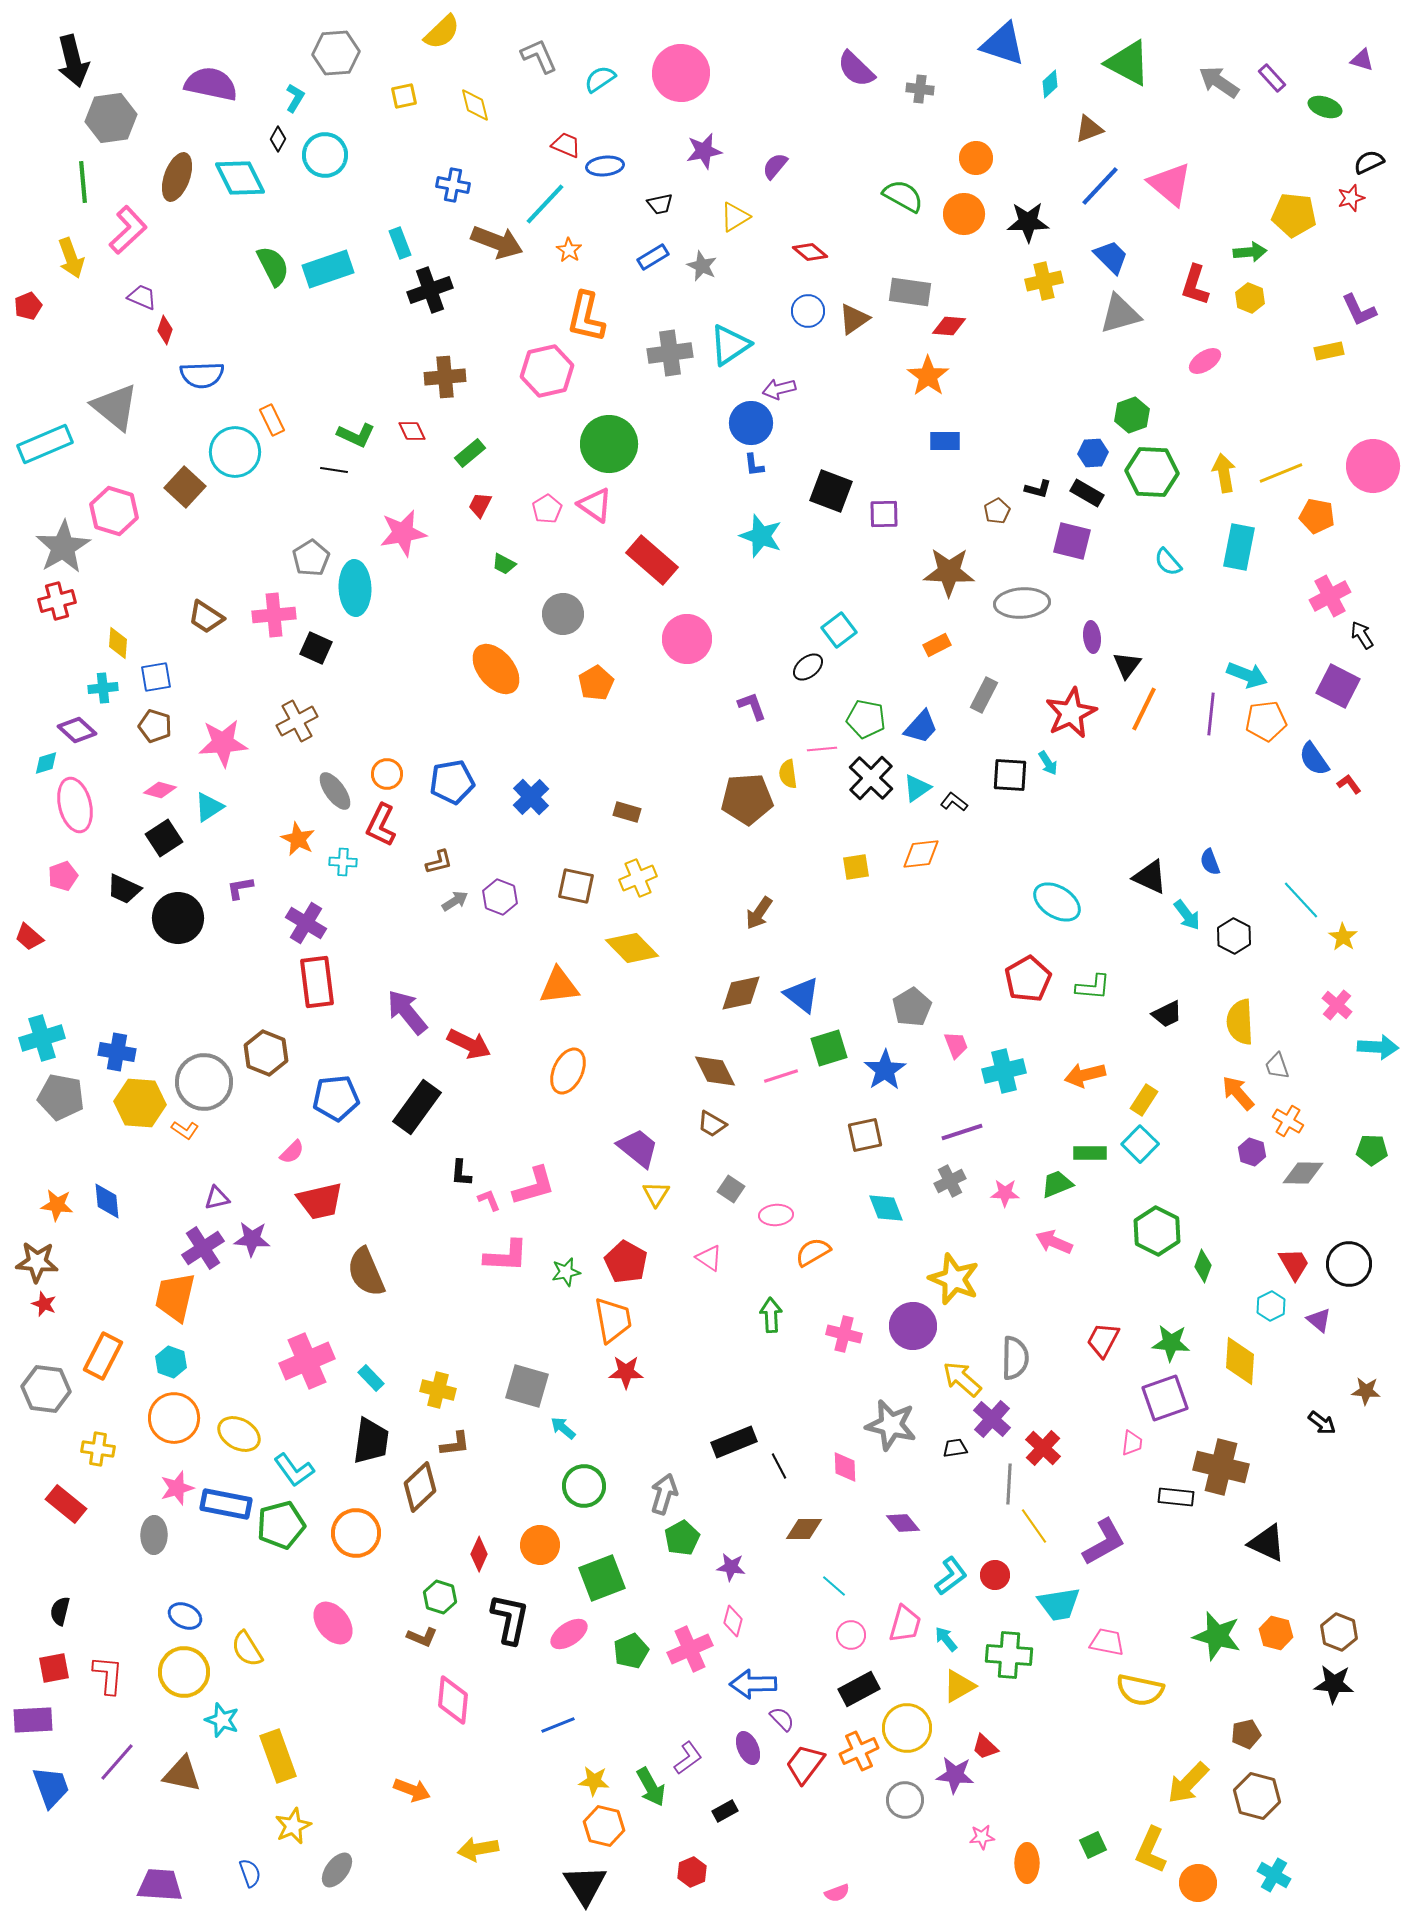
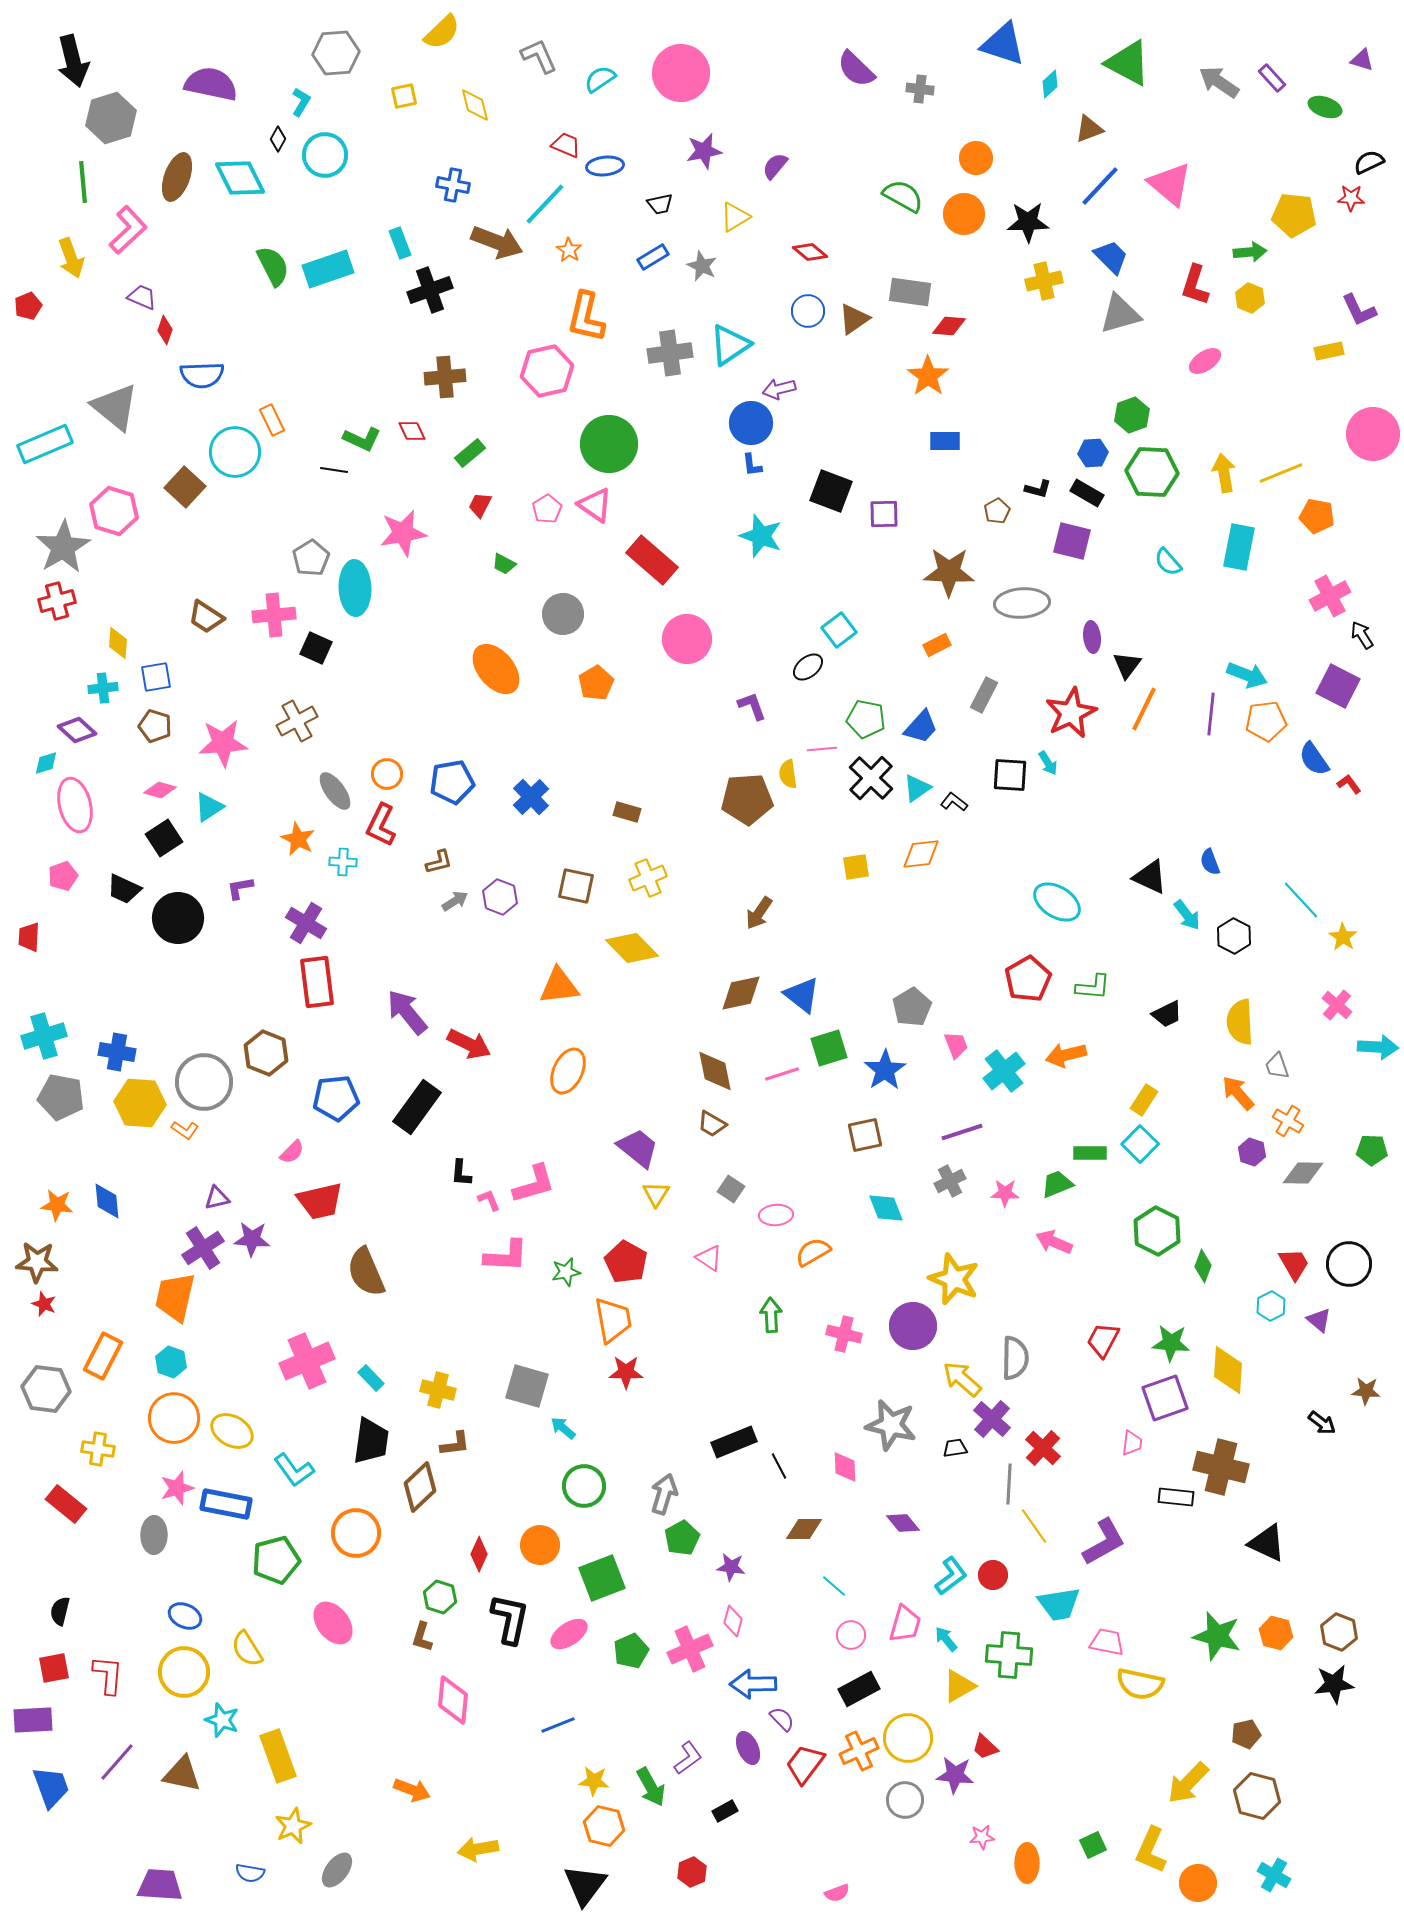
cyan L-shape at (295, 98): moved 6 px right, 4 px down
gray hexagon at (111, 118): rotated 9 degrees counterclockwise
red star at (1351, 198): rotated 20 degrees clockwise
green L-shape at (356, 435): moved 6 px right, 4 px down
blue L-shape at (754, 465): moved 2 px left
pink circle at (1373, 466): moved 32 px up
yellow cross at (638, 878): moved 10 px right
red trapezoid at (29, 937): rotated 52 degrees clockwise
cyan cross at (42, 1038): moved 2 px right, 2 px up
brown diamond at (715, 1071): rotated 15 degrees clockwise
cyan cross at (1004, 1071): rotated 24 degrees counterclockwise
orange arrow at (1085, 1075): moved 19 px left, 20 px up
pink line at (781, 1076): moved 1 px right, 2 px up
pink L-shape at (534, 1186): moved 2 px up
yellow diamond at (1240, 1361): moved 12 px left, 9 px down
yellow ellipse at (239, 1434): moved 7 px left, 3 px up
green pentagon at (281, 1525): moved 5 px left, 35 px down
red circle at (995, 1575): moved 2 px left
brown L-shape at (422, 1637): rotated 84 degrees clockwise
black star at (1334, 1684): rotated 12 degrees counterclockwise
yellow semicircle at (1140, 1690): moved 6 px up
yellow circle at (907, 1728): moved 1 px right, 10 px down
blue semicircle at (250, 1873): rotated 120 degrees clockwise
black triangle at (585, 1885): rotated 9 degrees clockwise
